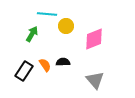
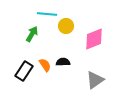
gray triangle: rotated 36 degrees clockwise
